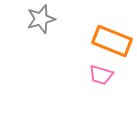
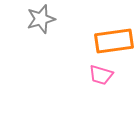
orange rectangle: moved 2 px right; rotated 30 degrees counterclockwise
